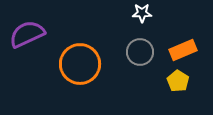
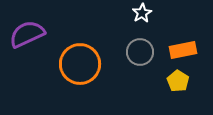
white star: rotated 30 degrees counterclockwise
orange rectangle: rotated 12 degrees clockwise
